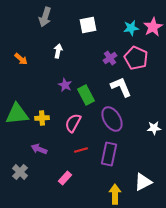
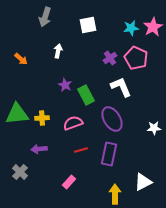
pink semicircle: rotated 42 degrees clockwise
purple arrow: rotated 28 degrees counterclockwise
pink rectangle: moved 4 px right, 4 px down
